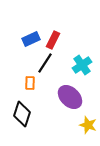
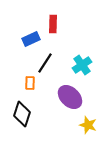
red rectangle: moved 16 px up; rotated 24 degrees counterclockwise
